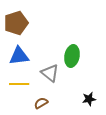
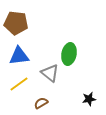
brown pentagon: rotated 25 degrees clockwise
green ellipse: moved 3 px left, 2 px up
yellow line: rotated 36 degrees counterclockwise
